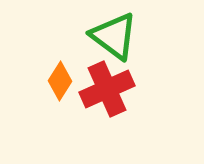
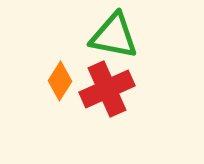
green triangle: rotated 26 degrees counterclockwise
